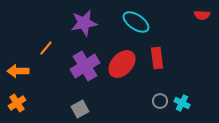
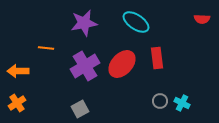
red semicircle: moved 4 px down
orange line: rotated 56 degrees clockwise
